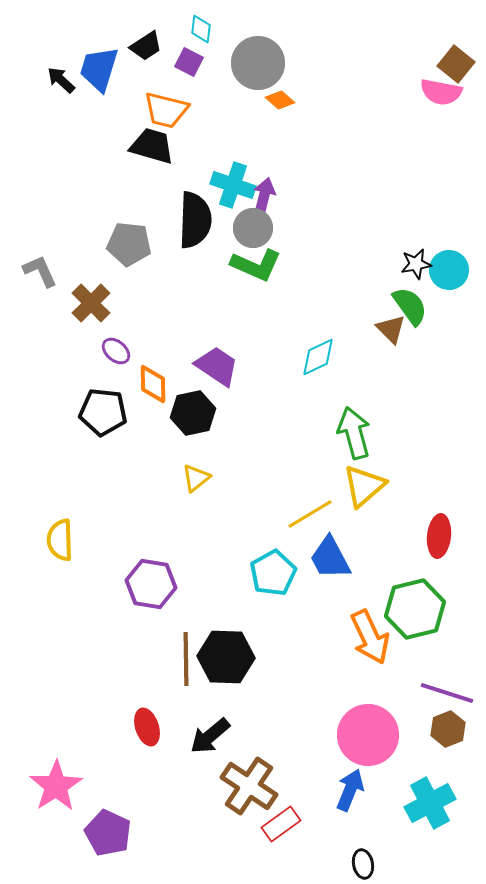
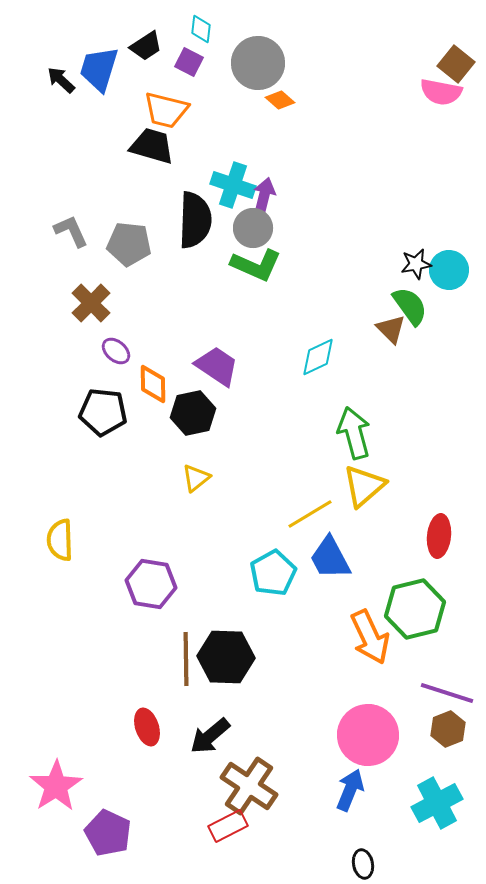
gray L-shape at (40, 271): moved 31 px right, 40 px up
cyan cross at (430, 803): moved 7 px right
red rectangle at (281, 824): moved 53 px left, 2 px down; rotated 9 degrees clockwise
